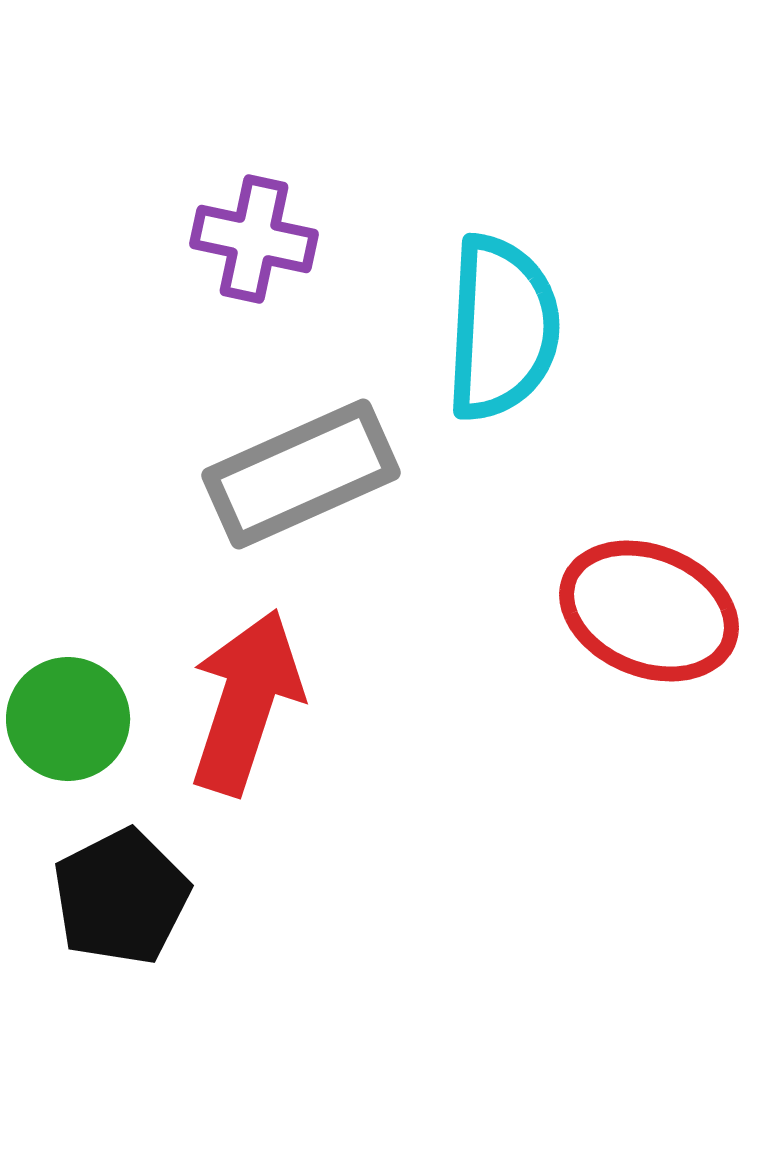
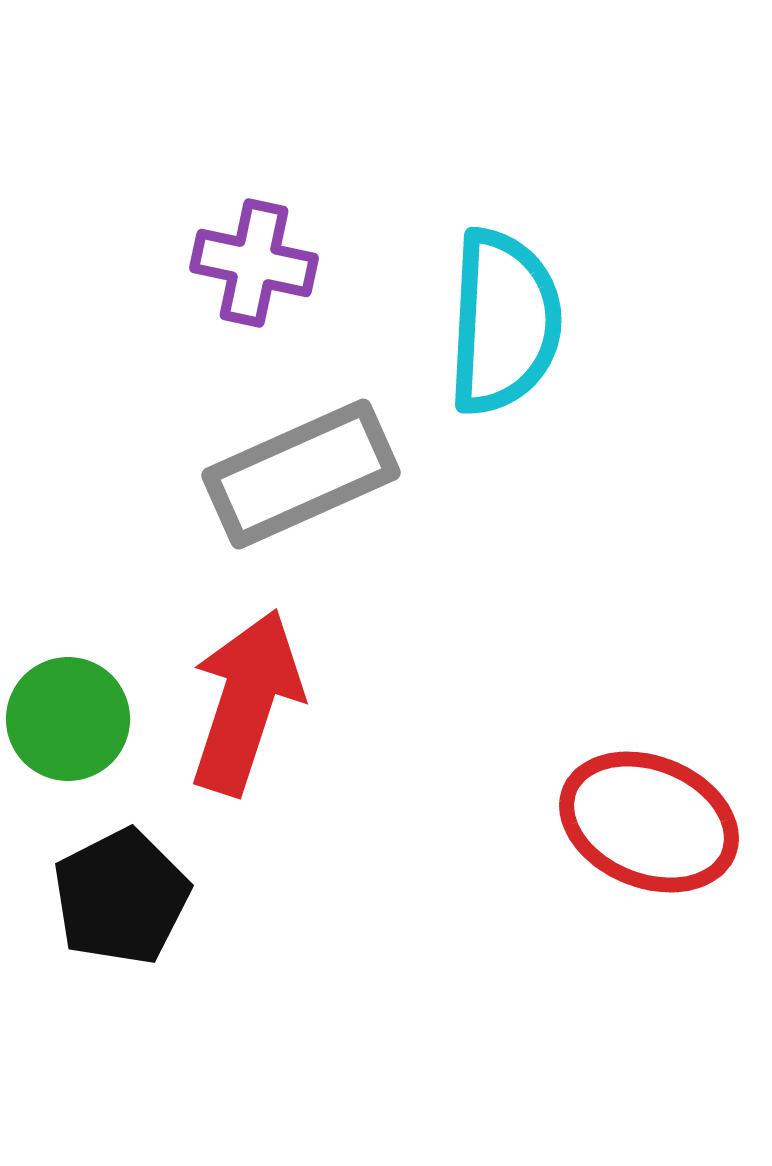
purple cross: moved 24 px down
cyan semicircle: moved 2 px right, 6 px up
red ellipse: moved 211 px down
